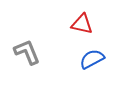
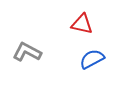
gray L-shape: rotated 40 degrees counterclockwise
